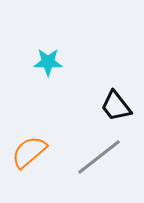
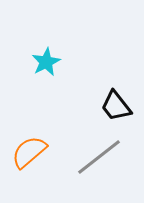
cyan star: moved 2 px left; rotated 28 degrees counterclockwise
